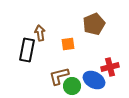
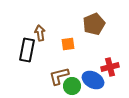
blue ellipse: moved 1 px left
